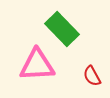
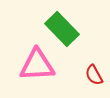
red semicircle: moved 2 px right, 1 px up
